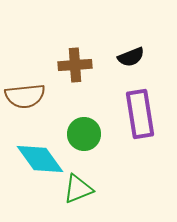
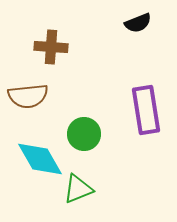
black semicircle: moved 7 px right, 34 px up
brown cross: moved 24 px left, 18 px up; rotated 8 degrees clockwise
brown semicircle: moved 3 px right
purple rectangle: moved 6 px right, 4 px up
cyan diamond: rotated 6 degrees clockwise
